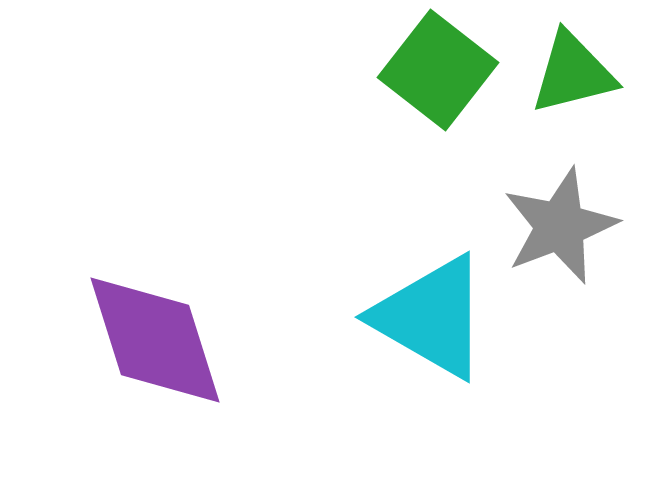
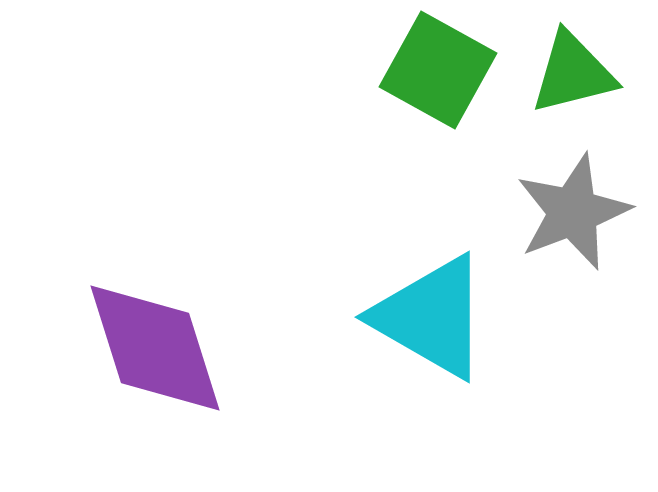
green square: rotated 9 degrees counterclockwise
gray star: moved 13 px right, 14 px up
purple diamond: moved 8 px down
